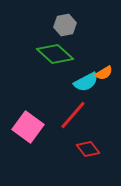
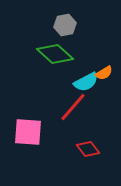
red line: moved 8 px up
pink square: moved 5 px down; rotated 32 degrees counterclockwise
